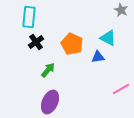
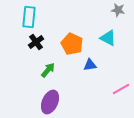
gray star: moved 3 px left; rotated 16 degrees counterclockwise
blue triangle: moved 8 px left, 8 px down
